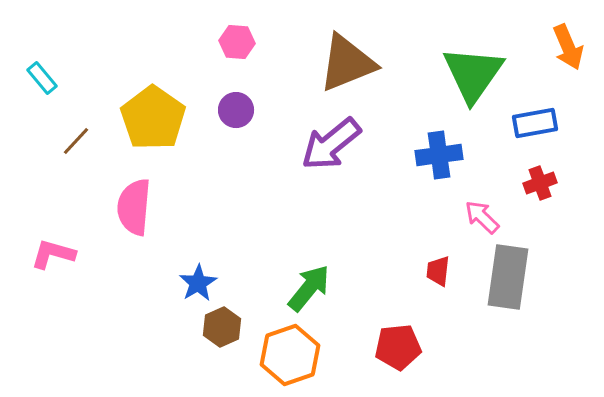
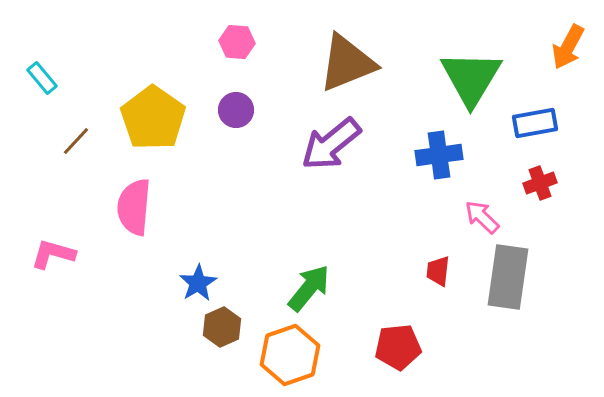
orange arrow: rotated 51 degrees clockwise
green triangle: moved 2 px left, 4 px down; rotated 4 degrees counterclockwise
